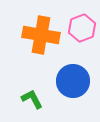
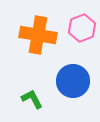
orange cross: moved 3 px left
